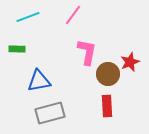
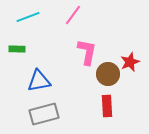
gray rectangle: moved 6 px left, 1 px down
